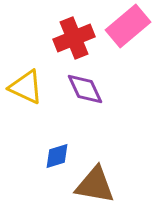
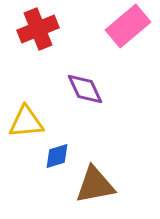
red cross: moved 36 px left, 9 px up
yellow triangle: moved 35 px down; rotated 30 degrees counterclockwise
brown triangle: rotated 21 degrees counterclockwise
